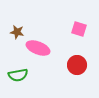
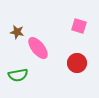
pink square: moved 3 px up
pink ellipse: rotated 30 degrees clockwise
red circle: moved 2 px up
